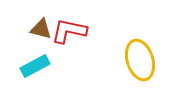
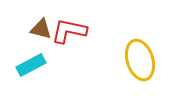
cyan rectangle: moved 4 px left, 1 px up
